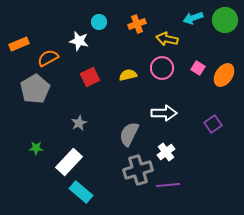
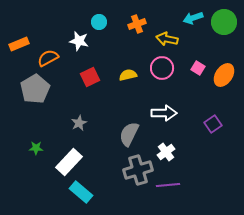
green circle: moved 1 px left, 2 px down
